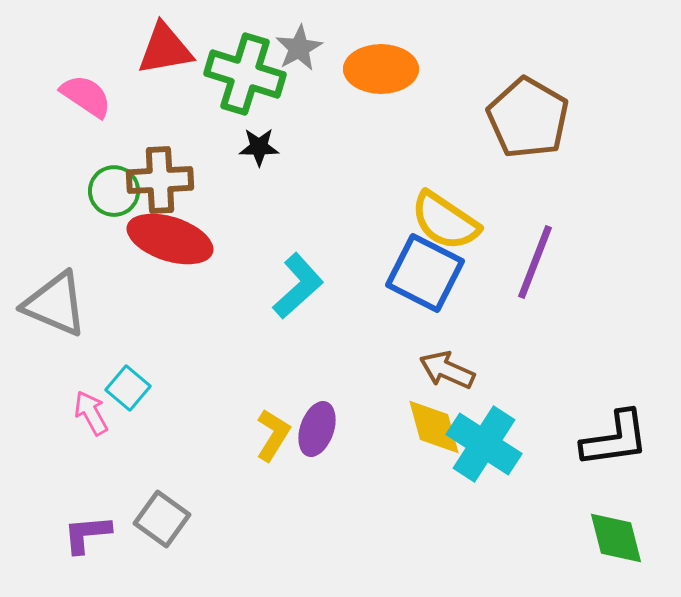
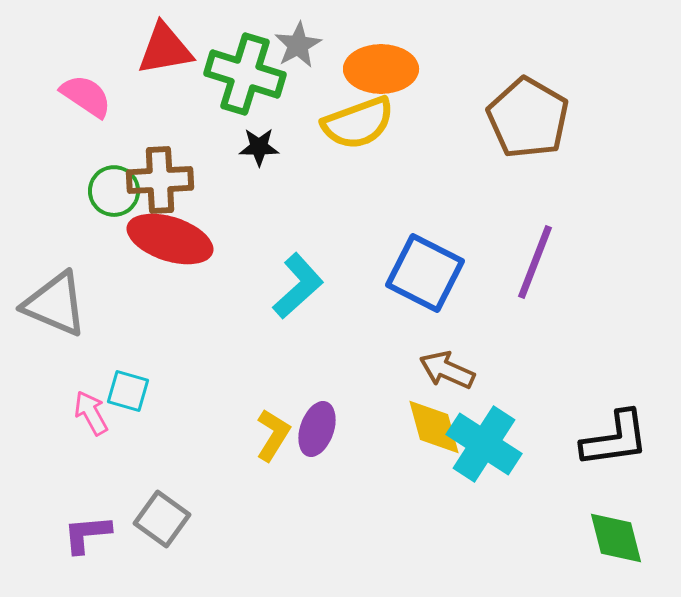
gray star: moved 1 px left, 3 px up
yellow semicircle: moved 87 px left, 98 px up; rotated 54 degrees counterclockwise
cyan square: moved 3 px down; rotated 24 degrees counterclockwise
